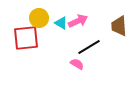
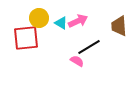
pink semicircle: moved 3 px up
